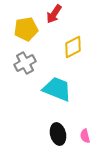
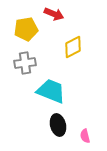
red arrow: rotated 102 degrees counterclockwise
gray cross: rotated 20 degrees clockwise
cyan trapezoid: moved 6 px left, 2 px down
black ellipse: moved 9 px up
